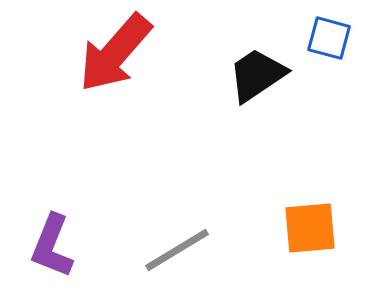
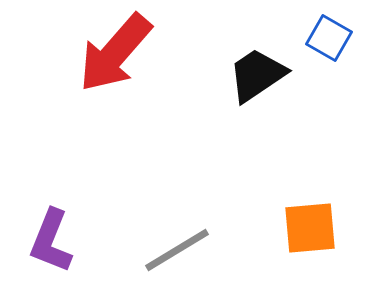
blue square: rotated 15 degrees clockwise
purple L-shape: moved 1 px left, 5 px up
